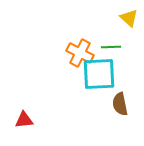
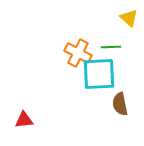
orange cross: moved 2 px left
